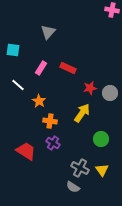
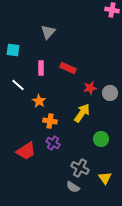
pink rectangle: rotated 32 degrees counterclockwise
red trapezoid: rotated 115 degrees clockwise
yellow triangle: moved 3 px right, 8 px down
